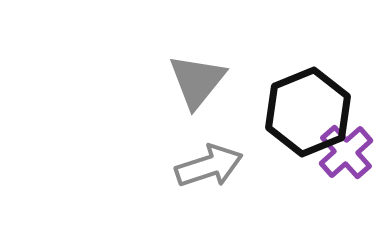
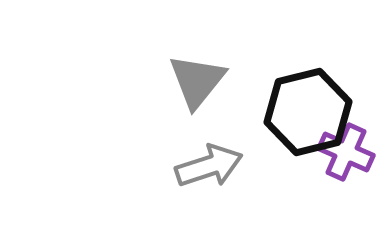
black hexagon: rotated 8 degrees clockwise
purple cross: rotated 24 degrees counterclockwise
